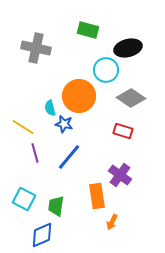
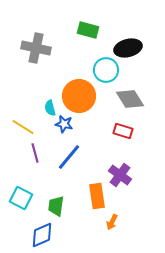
gray diamond: moved 1 px left, 1 px down; rotated 24 degrees clockwise
cyan square: moved 3 px left, 1 px up
